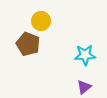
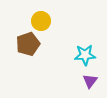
brown pentagon: rotated 30 degrees clockwise
purple triangle: moved 6 px right, 6 px up; rotated 14 degrees counterclockwise
